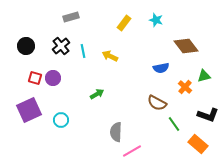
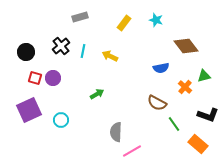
gray rectangle: moved 9 px right
black circle: moved 6 px down
cyan line: rotated 24 degrees clockwise
